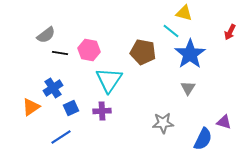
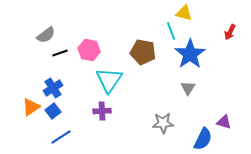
cyan line: rotated 30 degrees clockwise
black line: rotated 28 degrees counterclockwise
blue square: moved 18 px left, 3 px down; rotated 14 degrees counterclockwise
